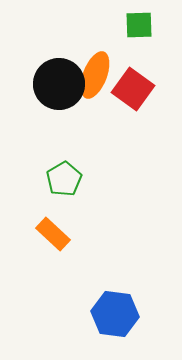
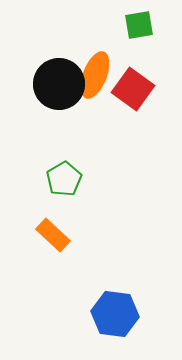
green square: rotated 8 degrees counterclockwise
orange rectangle: moved 1 px down
